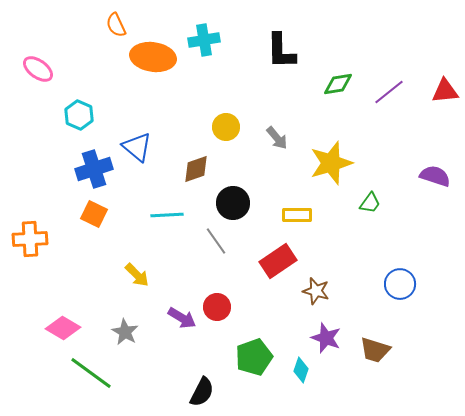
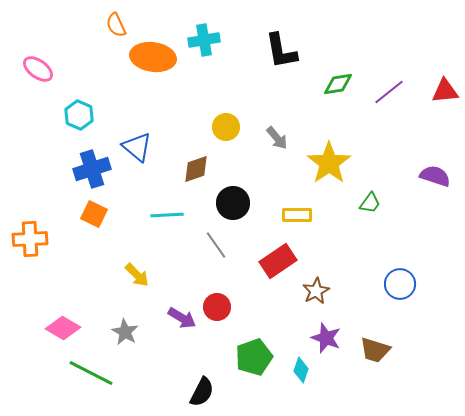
black L-shape: rotated 9 degrees counterclockwise
yellow star: moved 2 px left; rotated 18 degrees counterclockwise
blue cross: moved 2 px left
gray line: moved 4 px down
brown star: rotated 28 degrees clockwise
green line: rotated 9 degrees counterclockwise
